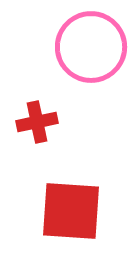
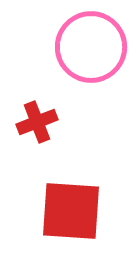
red cross: rotated 9 degrees counterclockwise
